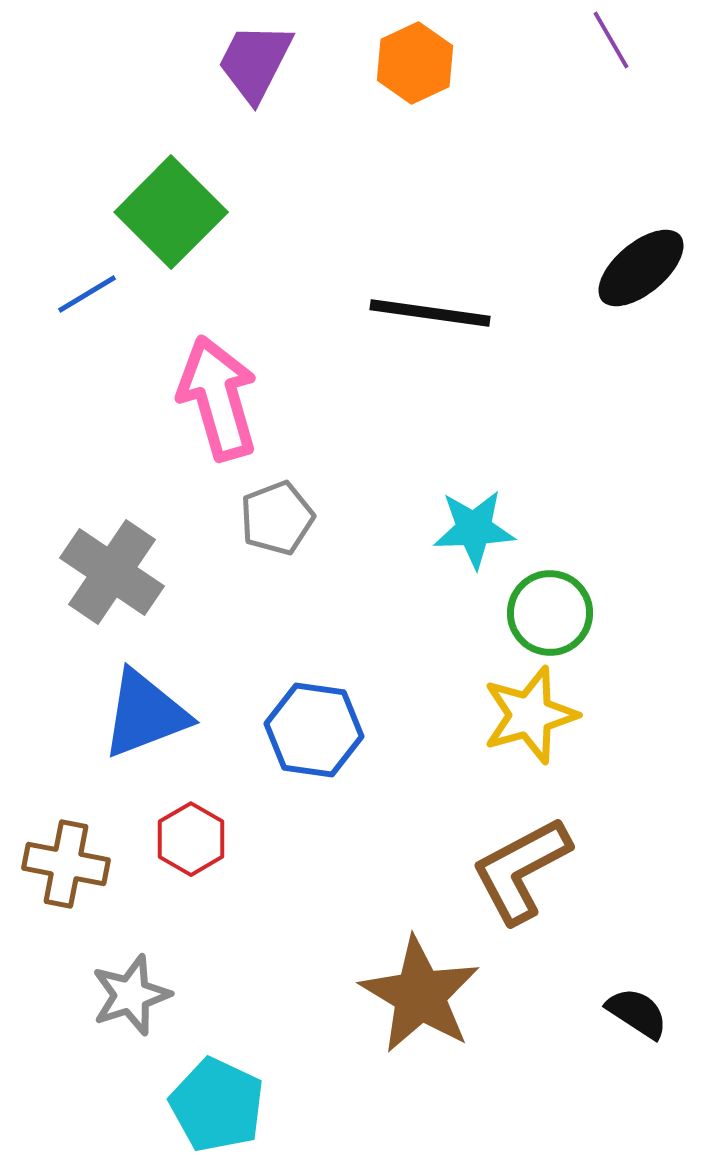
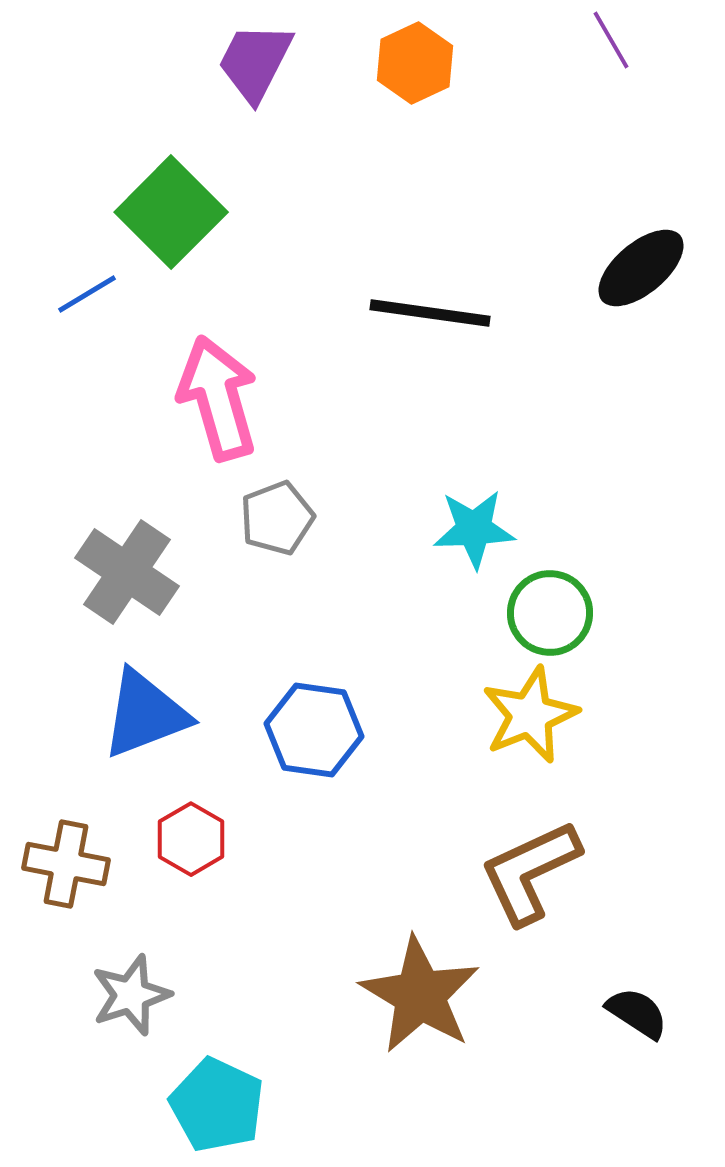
gray cross: moved 15 px right
yellow star: rotated 6 degrees counterclockwise
brown L-shape: moved 9 px right, 2 px down; rotated 3 degrees clockwise
